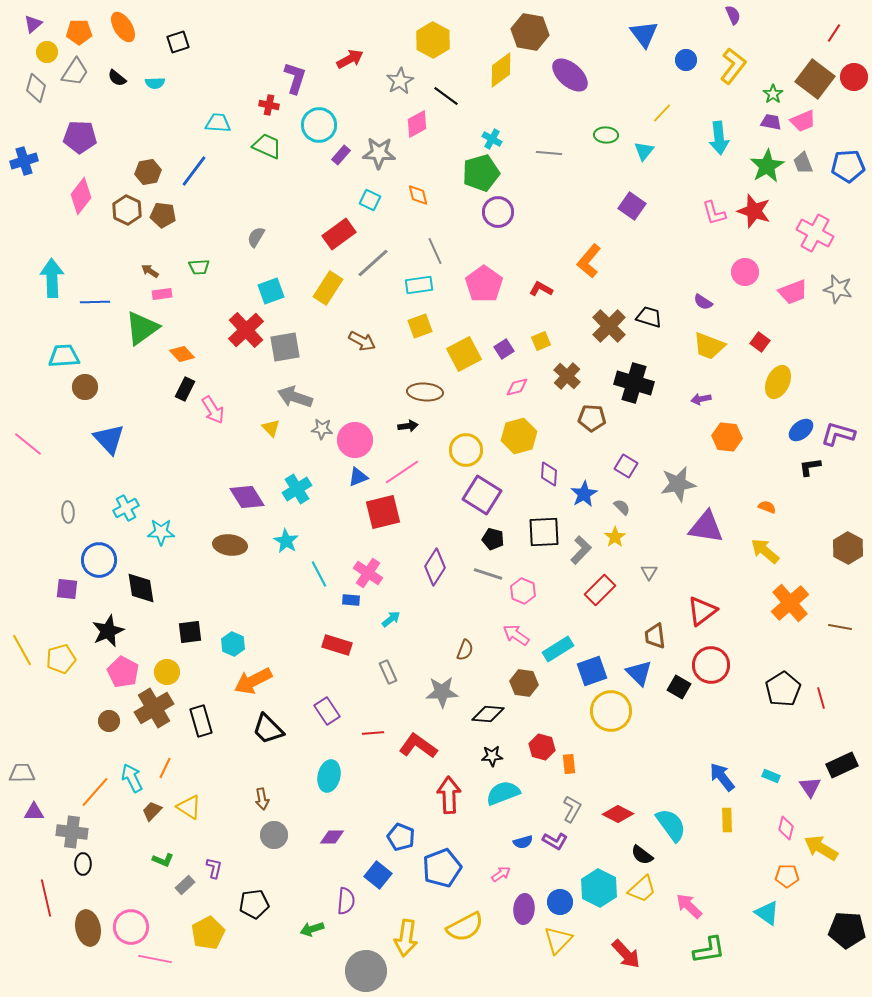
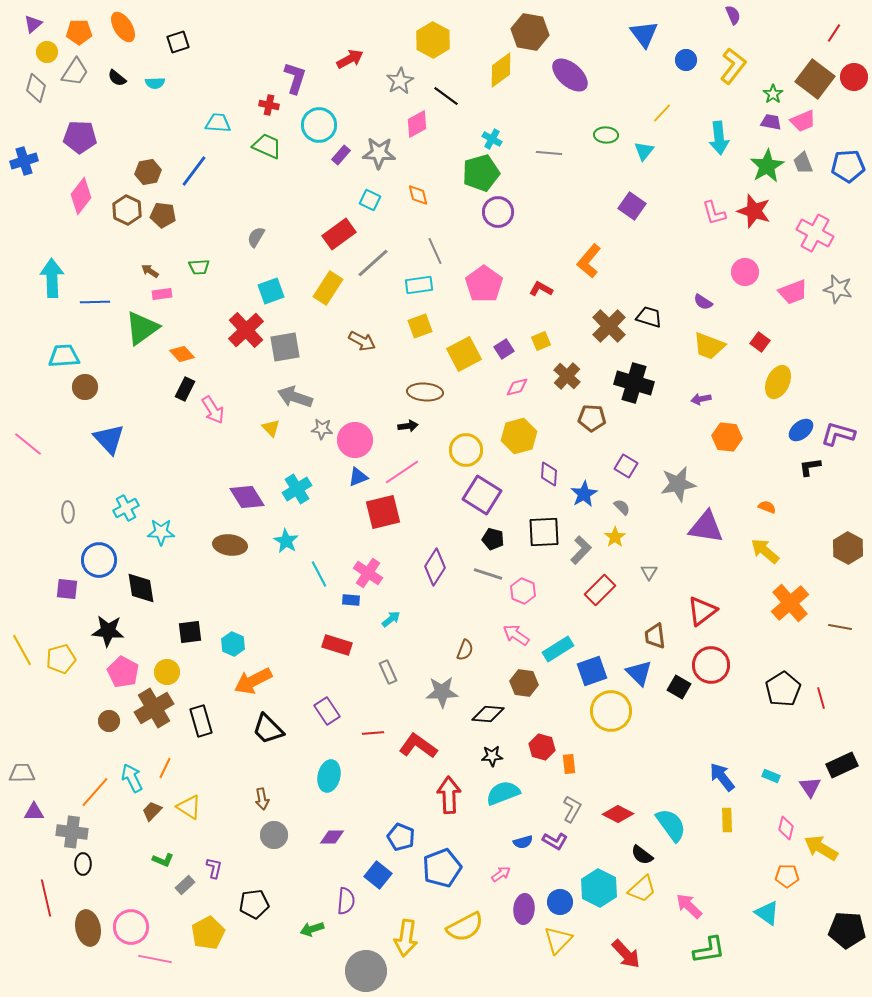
black star at (108, 631): rotated 28 degrees clockwise
